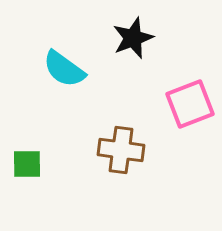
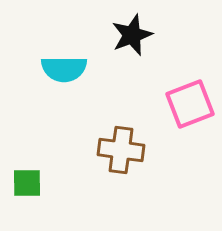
black star: moved 1 px left, 3 px up
cyan semicircle: rotated 36 degrees counterclockwise
green square: moved 19 px down
